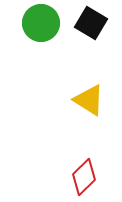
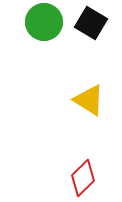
green circle: moved 3 px right, 1 px up
red diamond: moved 1 px left, 1 px down
